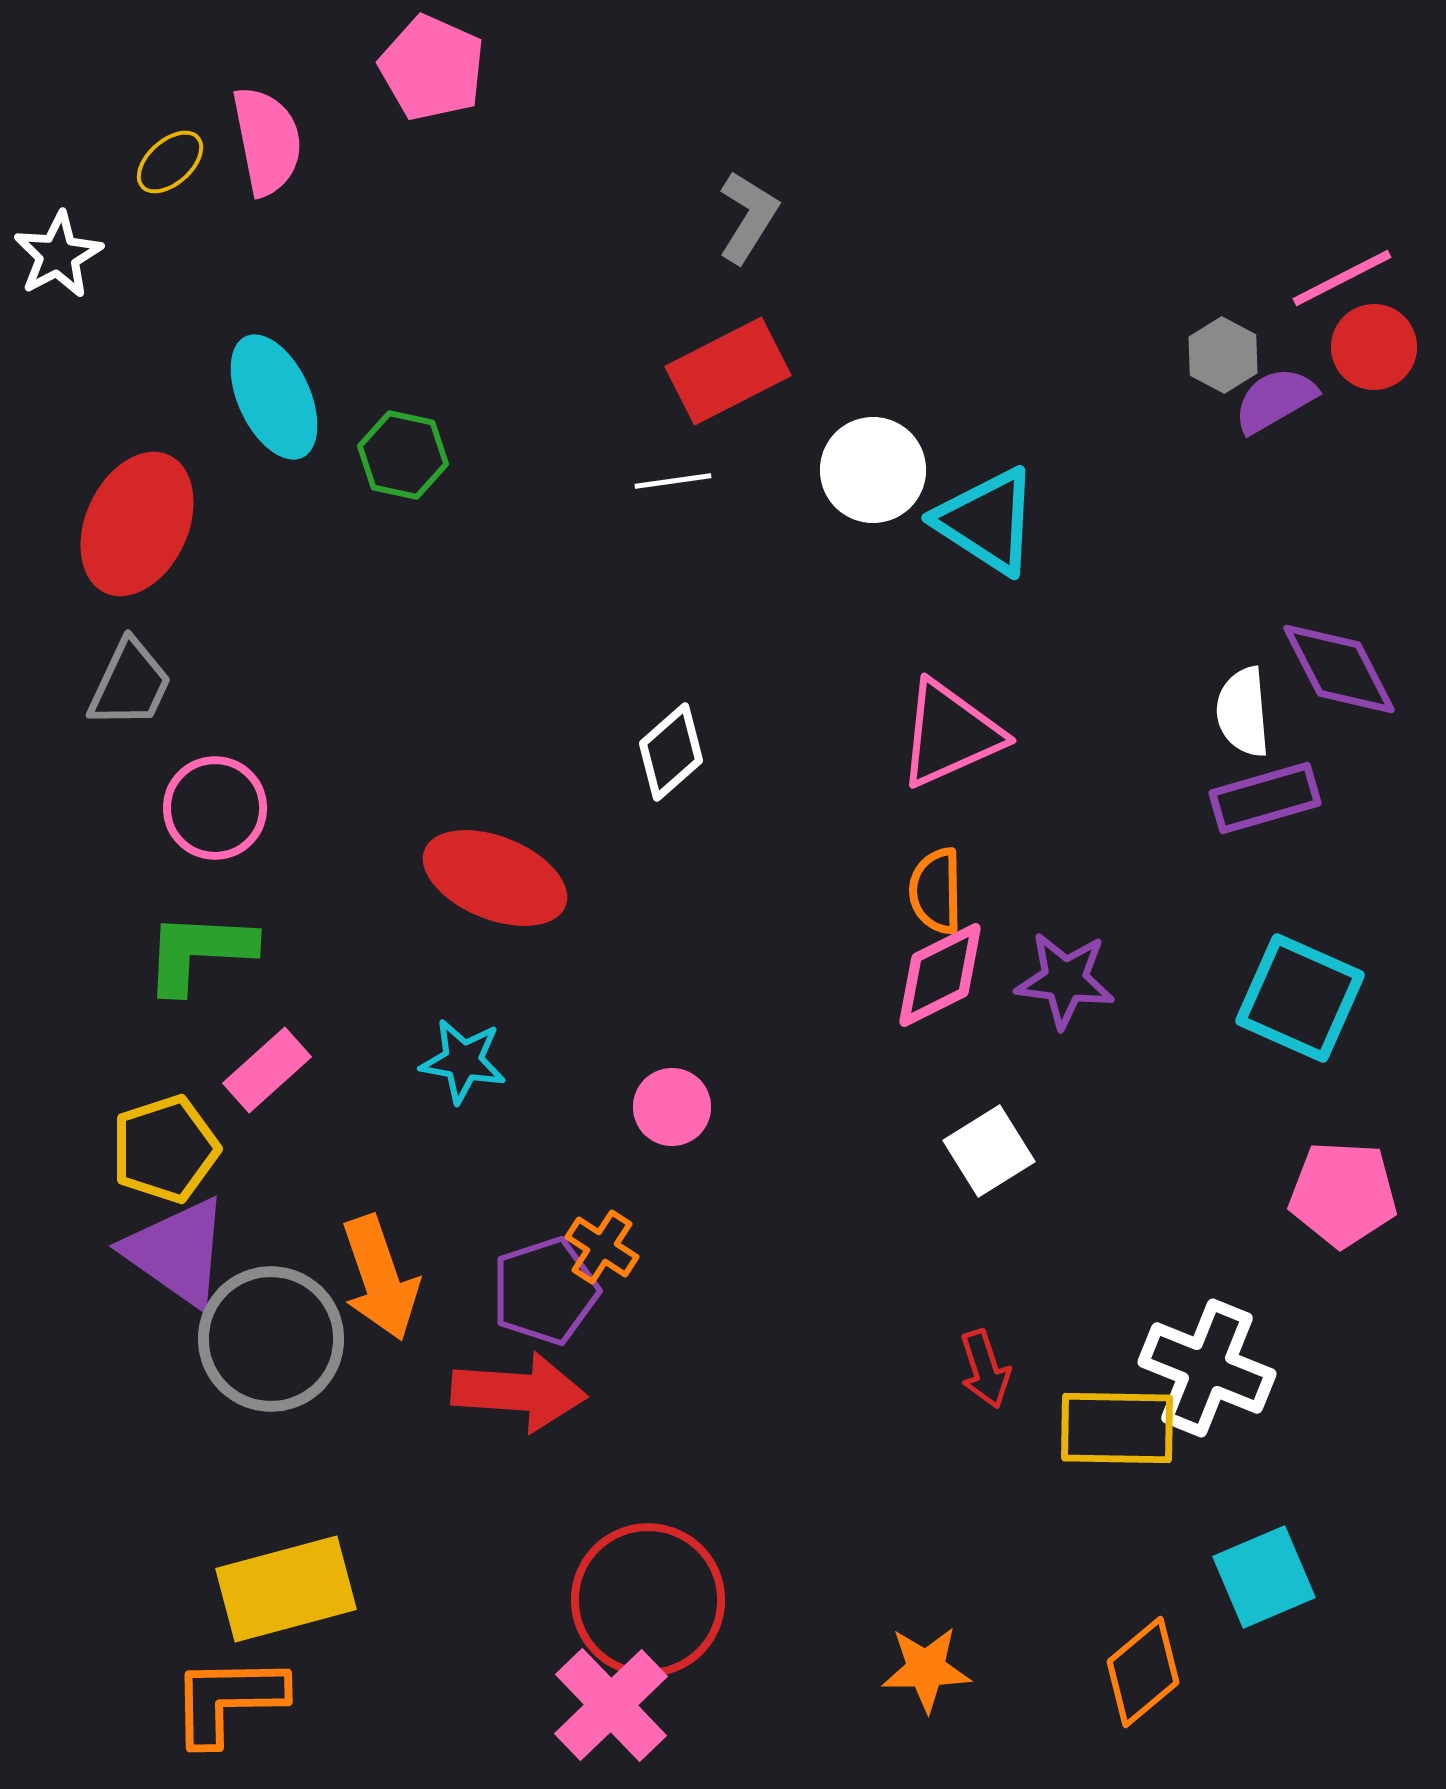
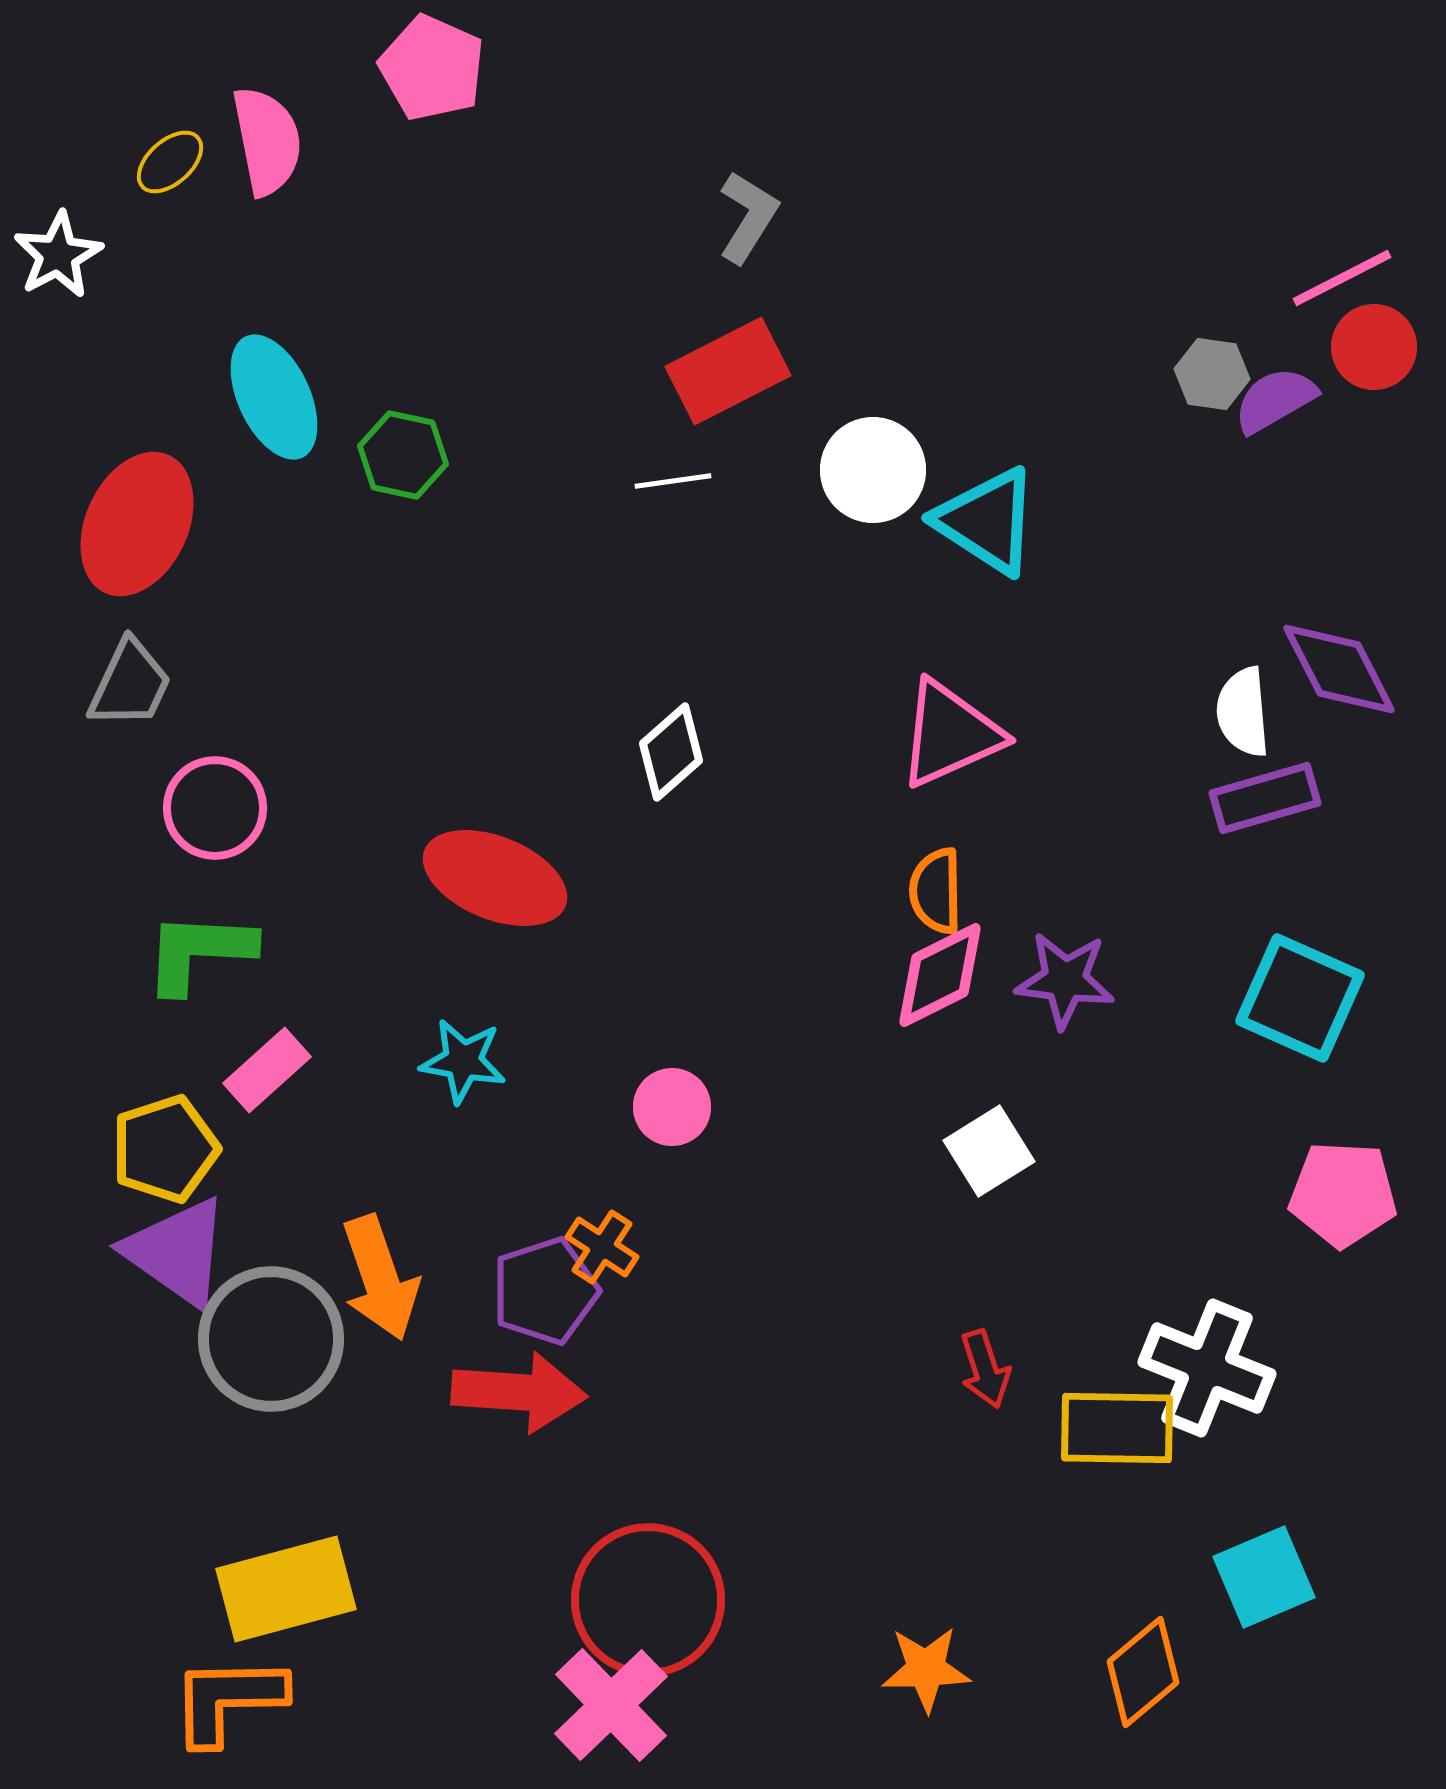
gray hexagon at (1223, 355): moved 11 px left, 19 px down; rotated 20 degrees counterclockwise
